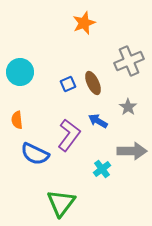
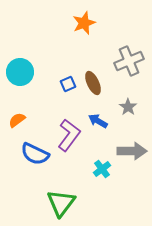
orange semicircle: rotated 60 degrees clockwise
